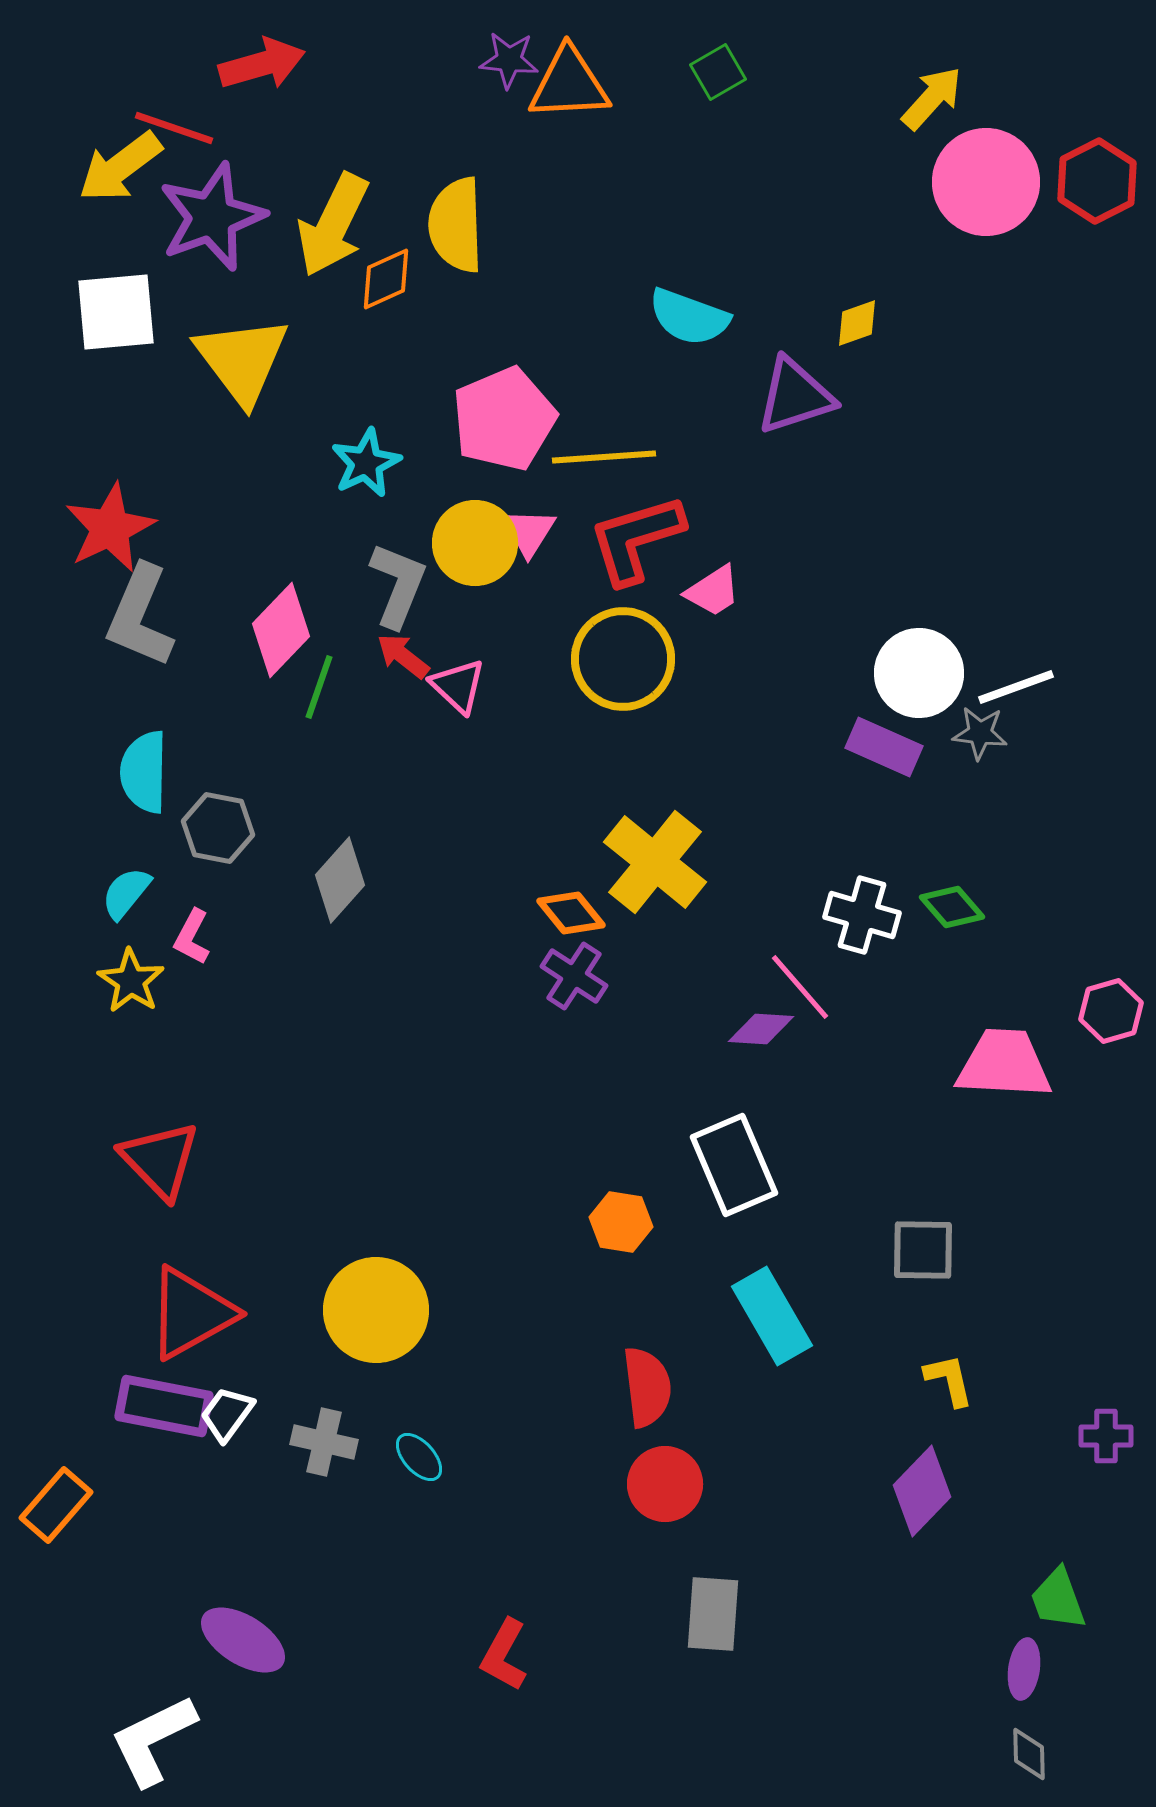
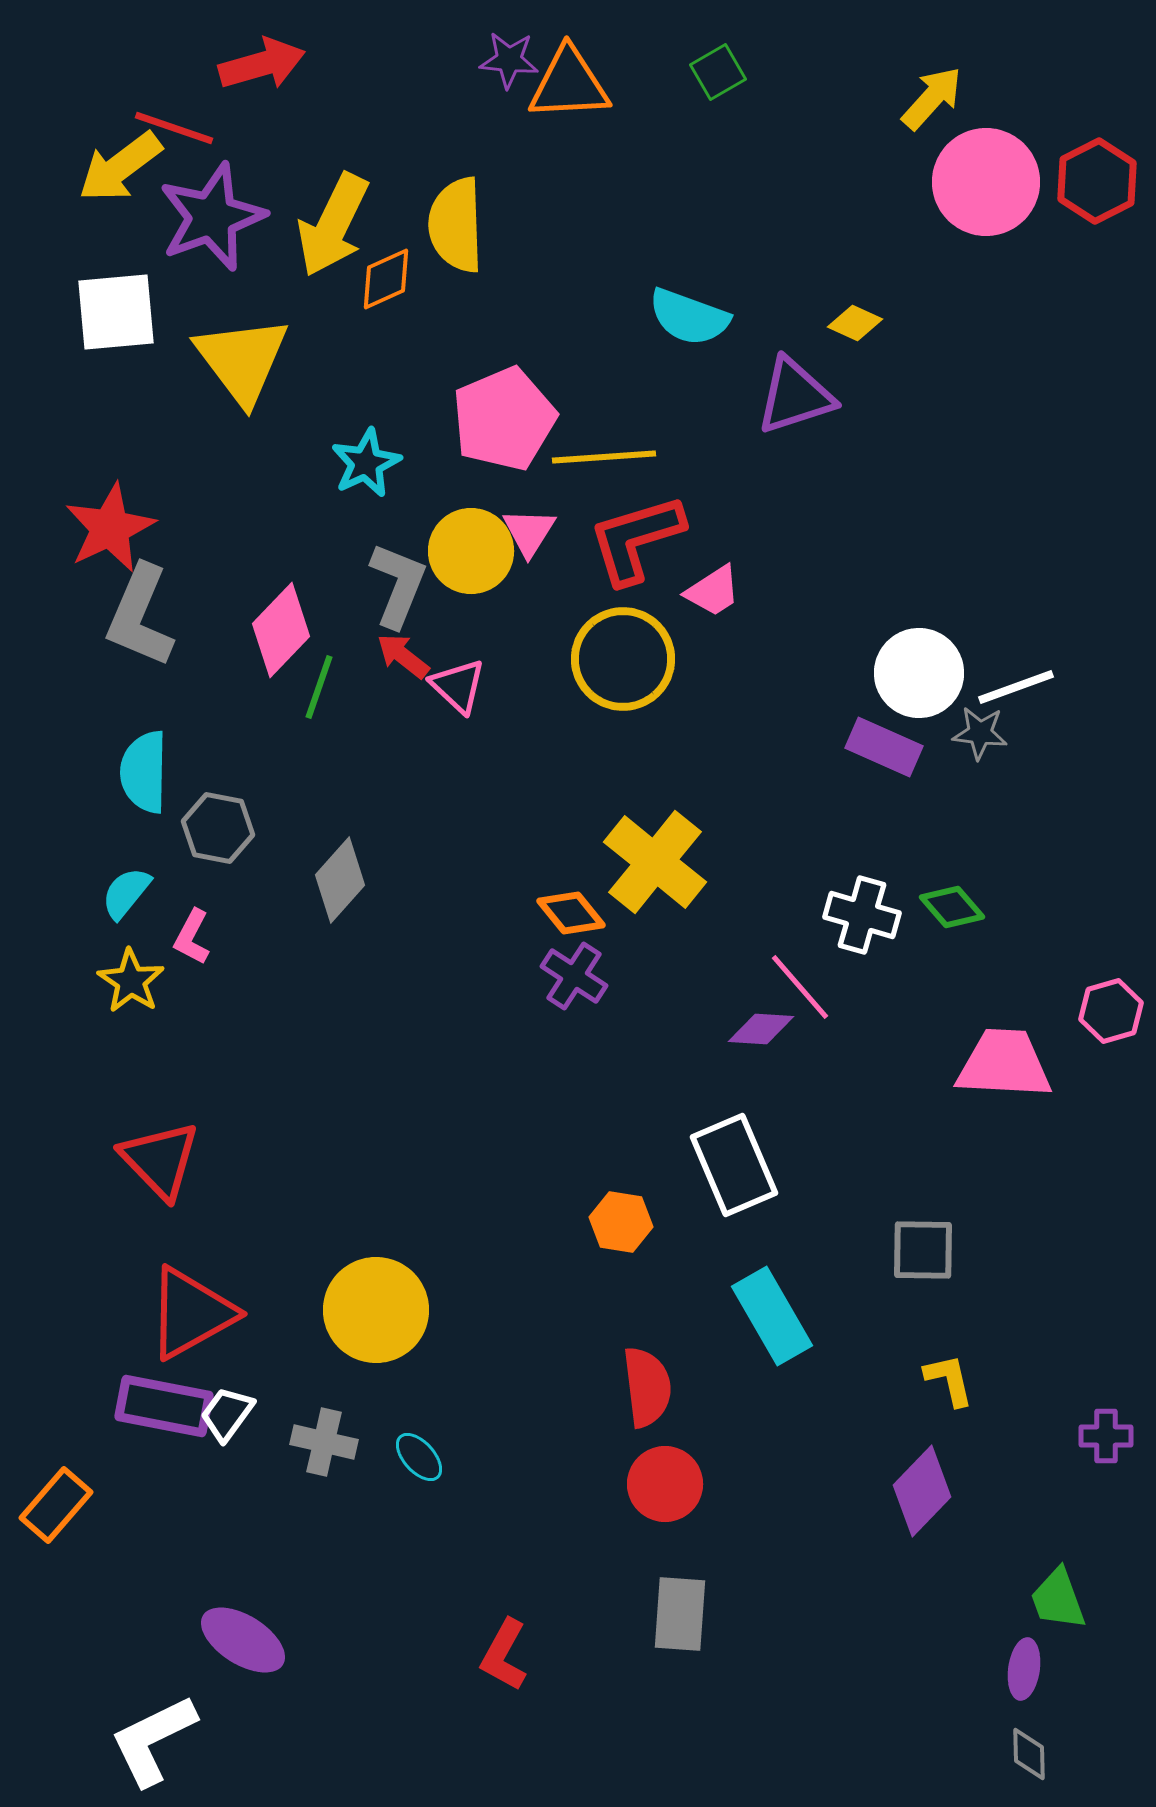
yellow diamond at (857, 323): moved 2 px left; rotated 44 degrees clockwise
yellow circle at (475, 543): moved 4 px left, 8 px down
gray rectangle at (713, 1614): moved 33 px left
